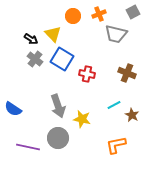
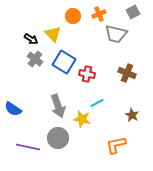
blue square: moved 2 px right, 3 px down
cyan line: moved 17 px left, 2 px up
